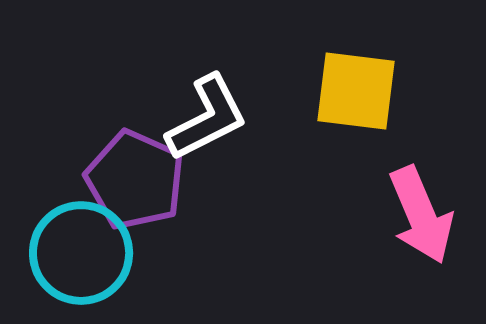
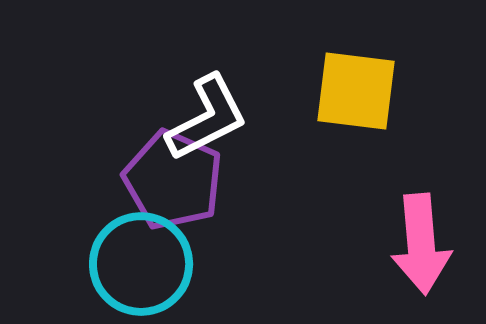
purple pentagon: moved 38 px right
pink arrow: moved 29 px down; rotated 18 degrees clockwise
cyan circle: moved 60 px right, 11 px down
